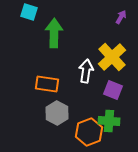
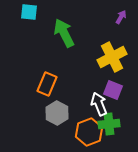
cyan square: rotated 12 degrees counterclockwise
green arrow: moved 10 px right; rotated 28 degrees counterclockwise
yellow cross: rotated 16 degrees clockwise
white arrow: moved 13 px right, 33 px down; rotated 30 degrees counterclockwise
orange rectangle: rotated 75 degrees counterclockwise
green cross: moved 3 px down; rotated 10 degrees counterclockwise
